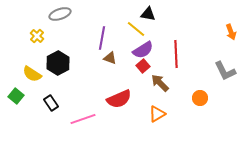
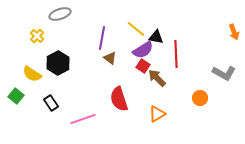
black triangle: moved 8 px right, 23 px down
orange arrow: moved 3 px right
brown triangle: rotated 16 degrees clockwise
red square: rotated 16 degrees counterclockwise
gray L-shape: moved 1 px left, 2 px down; rotated 35 degrees counterclockwise
brown arrow: moved 3 px left, 5 px up
red semicircle: rotated 95 degrees clockwise
